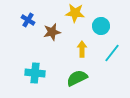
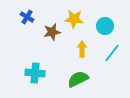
yellow star: moved 1 px left, 6 px down
blue cross: moved 1 px left, 3 px up
cyan circle: moved 4 px right
green semicircle: moved 1 px right, 1 px down
